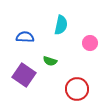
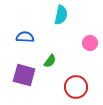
cyan semicircle: moved 10 px up
green semicircle: rotated 72 degrees counterclockwise
purple square: rotated 20 degrees counterclockwise
red circle: moved 1 px left, 2 px up
